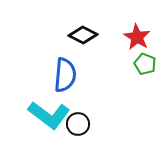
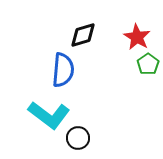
black diamond: rotated 44 degrees counterclockwise
green pentagon: moved 3 px right; rotated 15 degrees clockwise
blue semicircle: moved 2 px left, 5 px up
black circle: moved 14 px down
